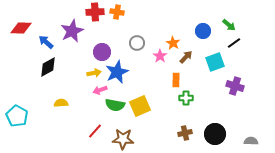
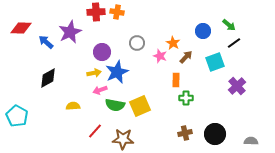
red cross: moved 1 px right
purple star: moved 2 px left, 1 px down
pink star: rotated 16 degrees counterclockwise
black diamond: moved 11 px down
purple cross: moved 2 px right; rotated 30 degrees clockwise
yellow semicircle: moved 12 px right, 3 px down
